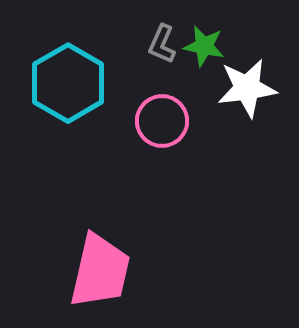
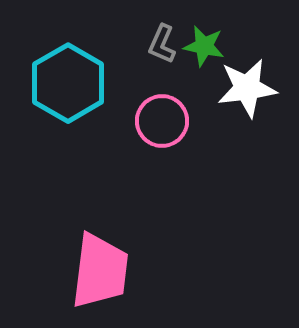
pink trapezoid: rotated 6 degrees counterclockwise
